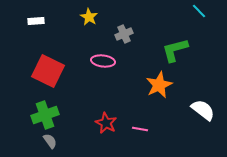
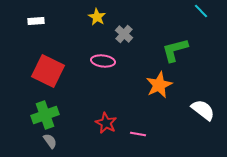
cyan line: moved 2 px right
yellow star: moved 8 px right
gray cross: rotated 24 degrees counterclockwise
pink line: moved 2 px left, 5 px down
